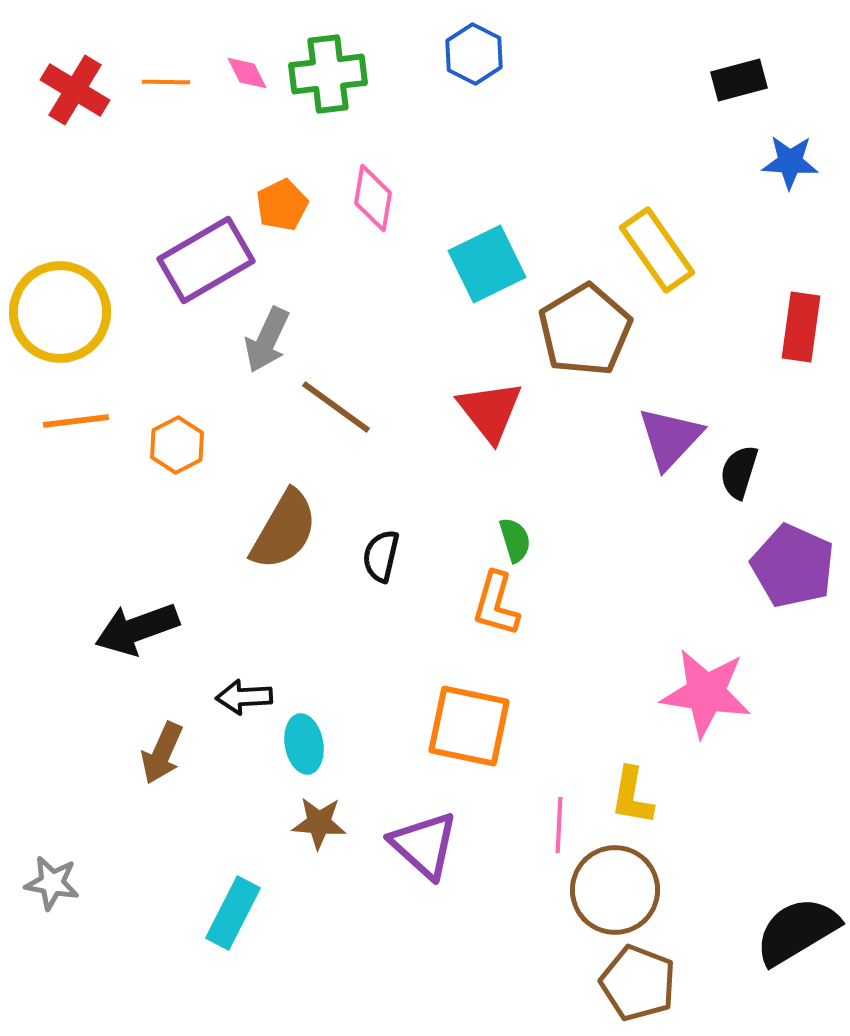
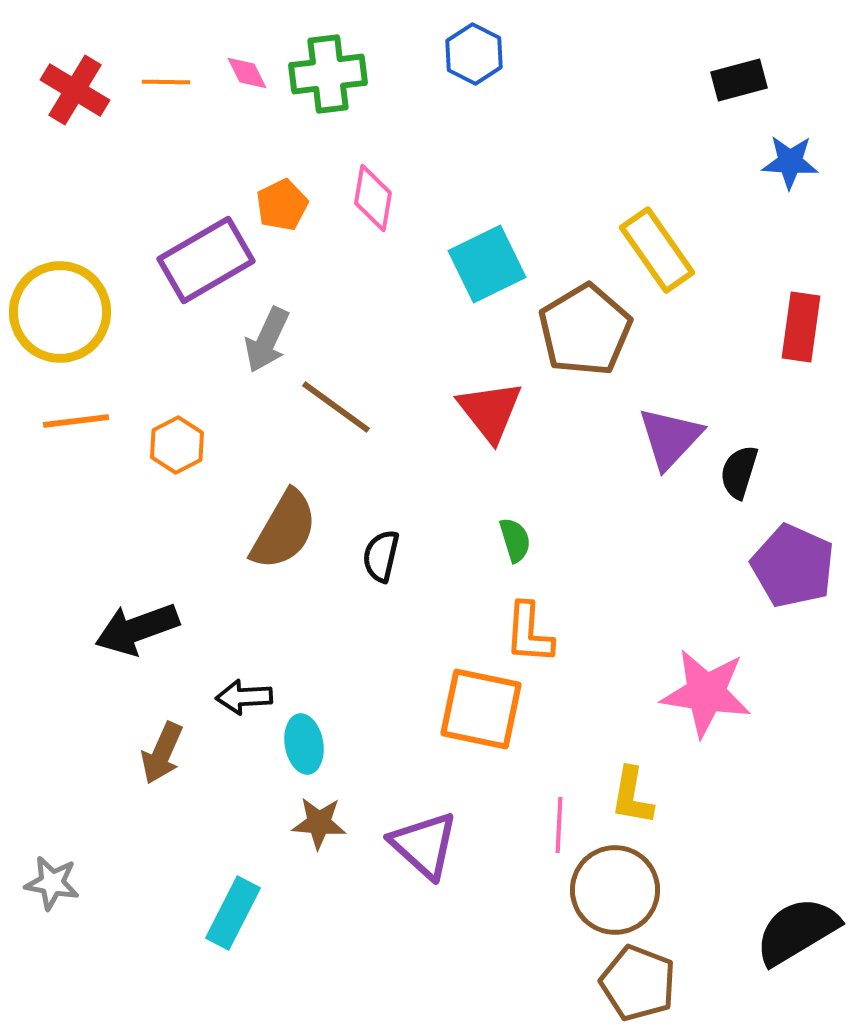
orange L-shape at (496, 604): moved 33 px right, 29 px down; rotated 12 degrees counterclockwise
orange square at (469, 726): moved 12 px right, 17 px up
